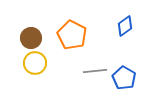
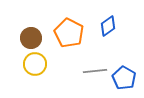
blue diamond: moved 17 px left
orange pentagon: moved 3 px left, 2 px up
yellow circle: moved 1 px down
